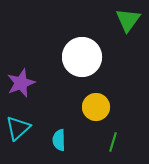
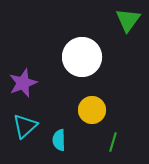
purple star: moved 2 px right
yellow circle: moved 4 px left, 3 px down
cyan triangle: moved 7 px right, 2 px up
